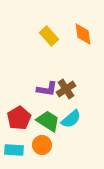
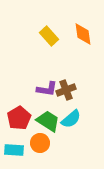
brown cross: moved 1 px down; rotated 12 degrees clockwise
orange circle: moved 2 px left, 2 px up
